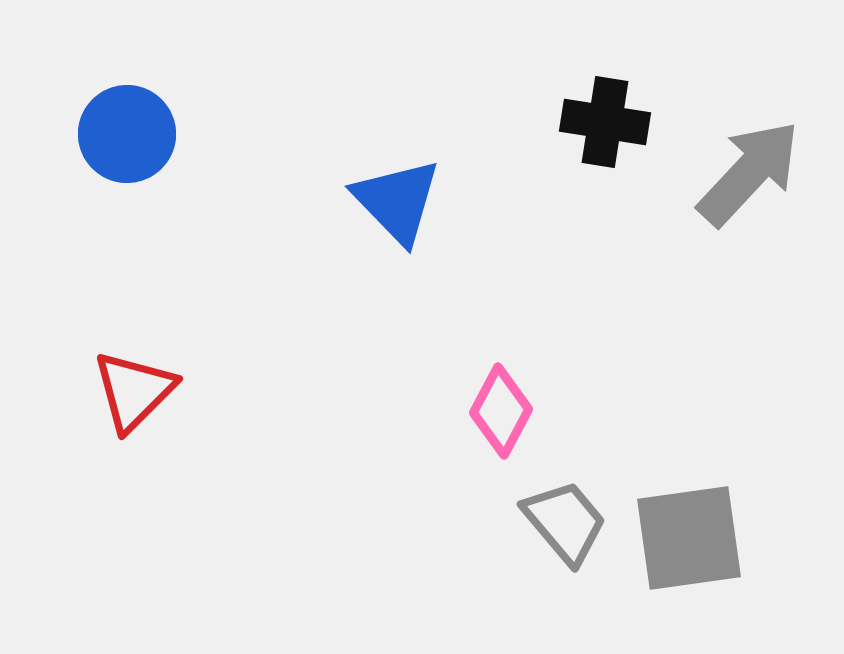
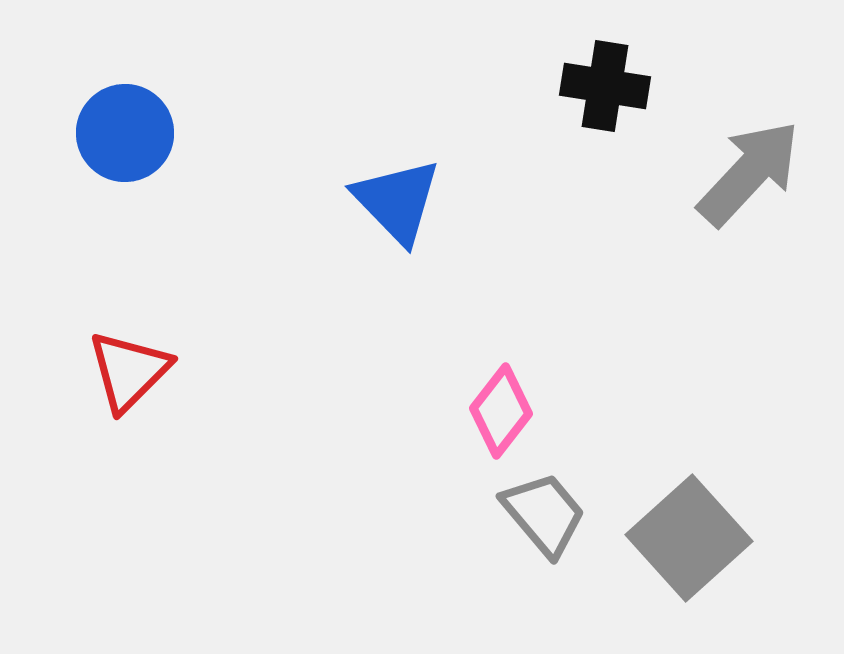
black cross: moved 36 px up
blue circle: moved 2 px left, 1 px up
red triangle: moved 5 px left, 20 px up
pink diamond: rotated 10 degrees clockwise
gray trapezoid: moved 21 px left, 8 px up
gray square: rotated 34 degrees counterclockwise
